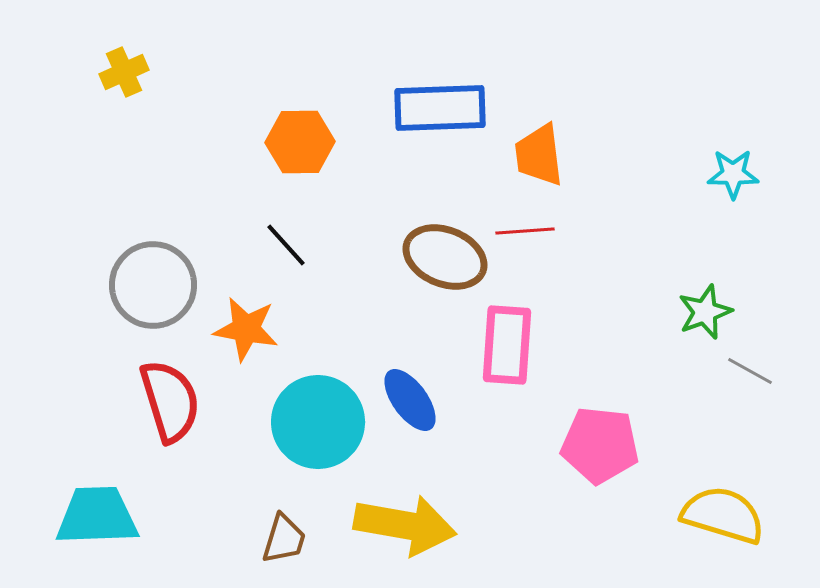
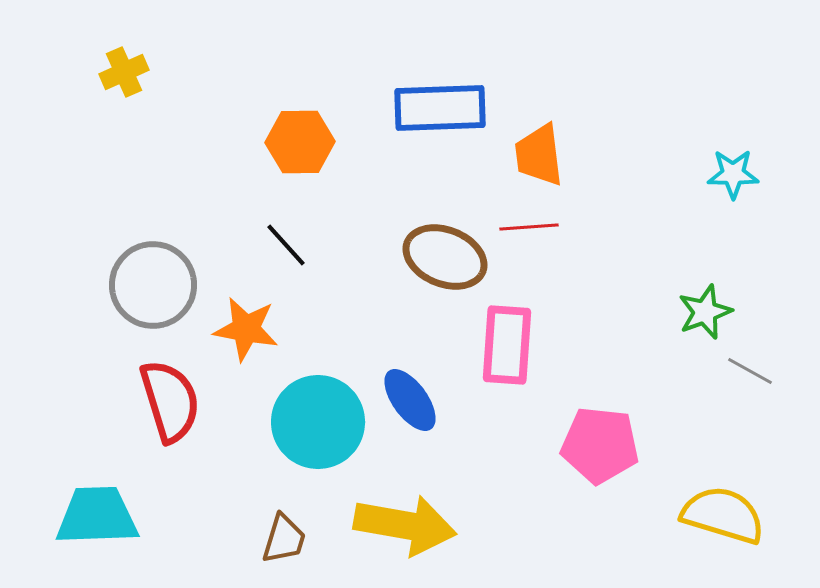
red line: moved 4 px right, 4 px up
